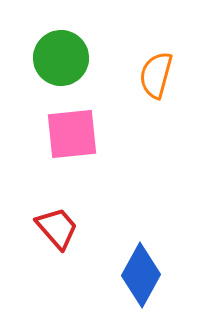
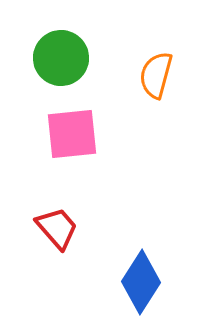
blue diamond: moved 7 px down; rotated 4 degrees clockwise
